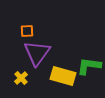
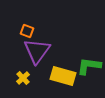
orange square: rotated 24 degrees clockwise
purple triangle: moved 2 px up
yellow cross: moved 2 px right
